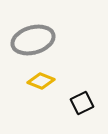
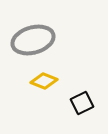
yellow diamond: moved 3 px right
